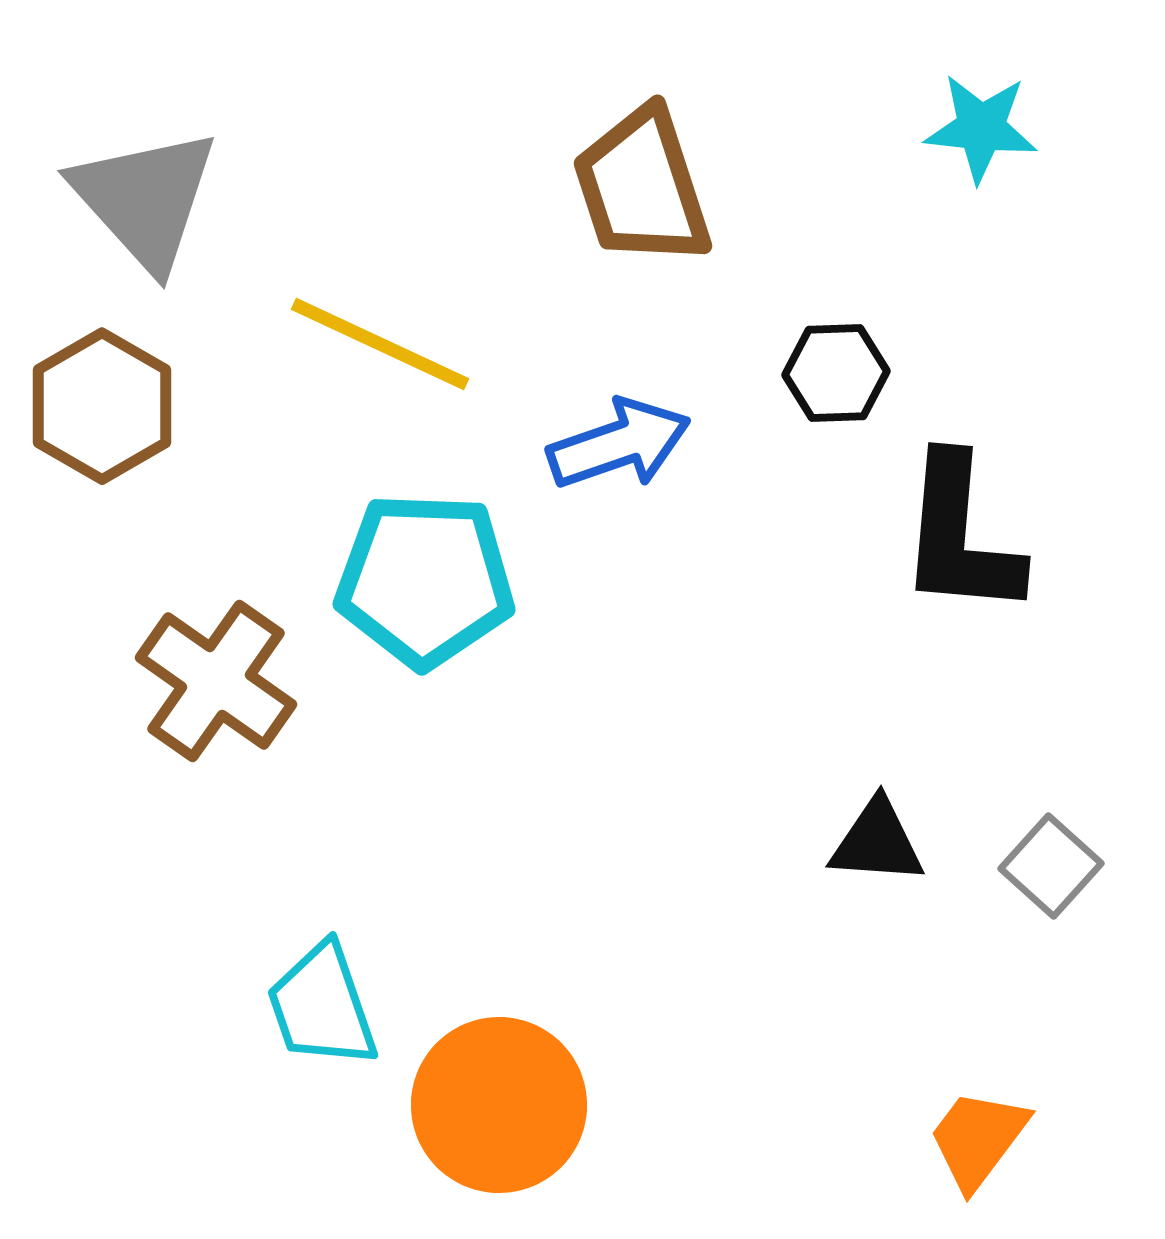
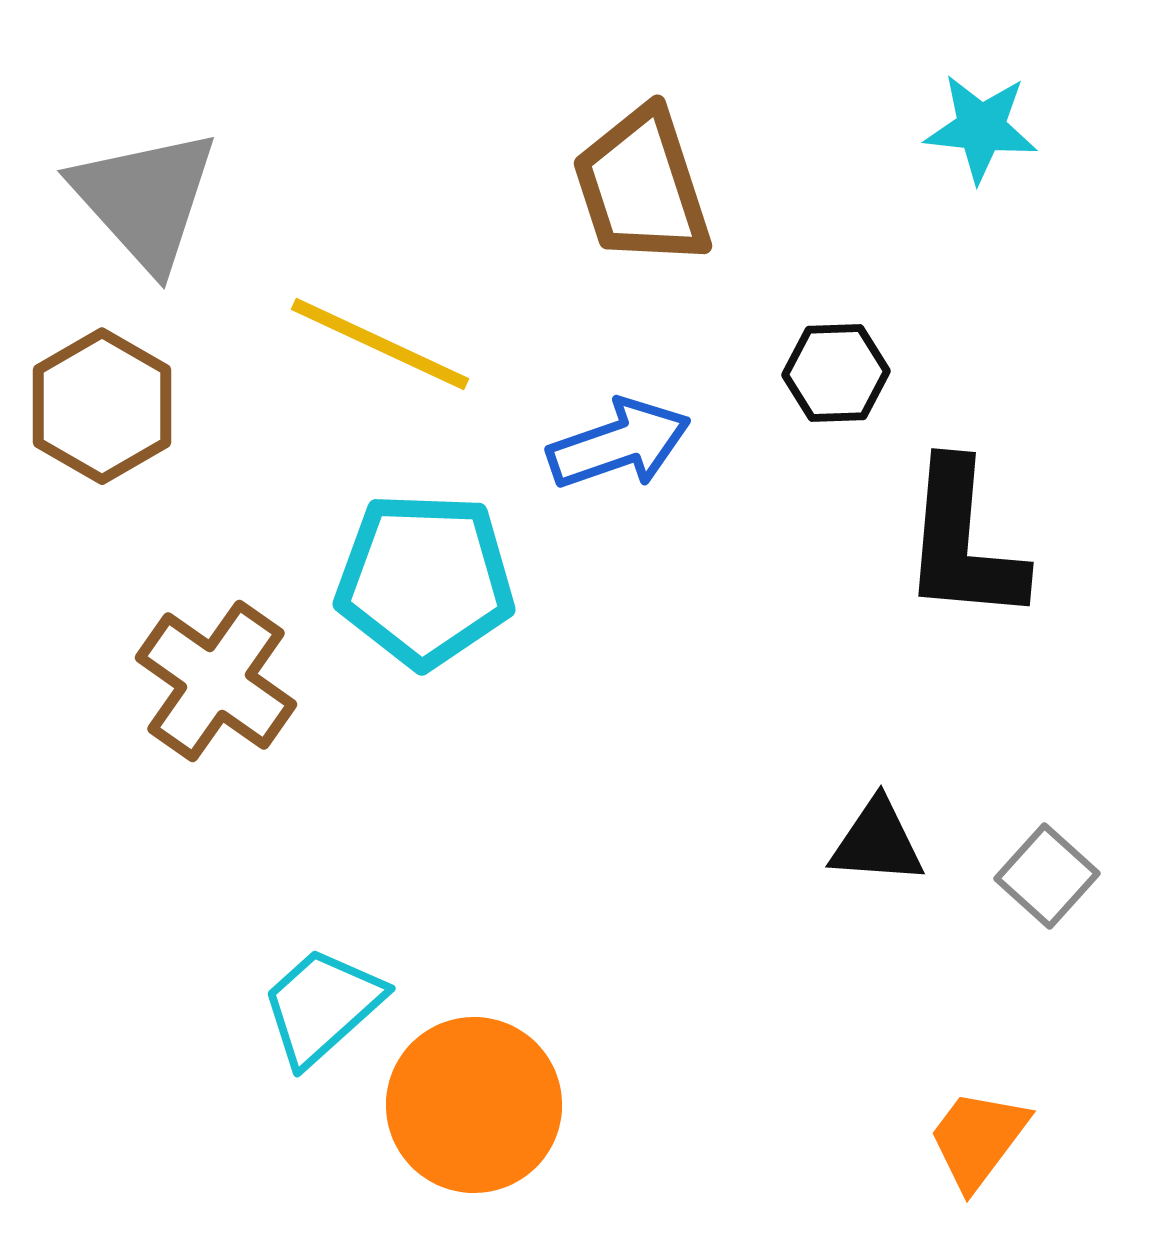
black L-shape: moved 3 px right, 6 px down
gray square: moved 4 px left, 10 px down
cyan trapezoid: rotated 67 degrees clockwise
orange circle: moved 25 px left
